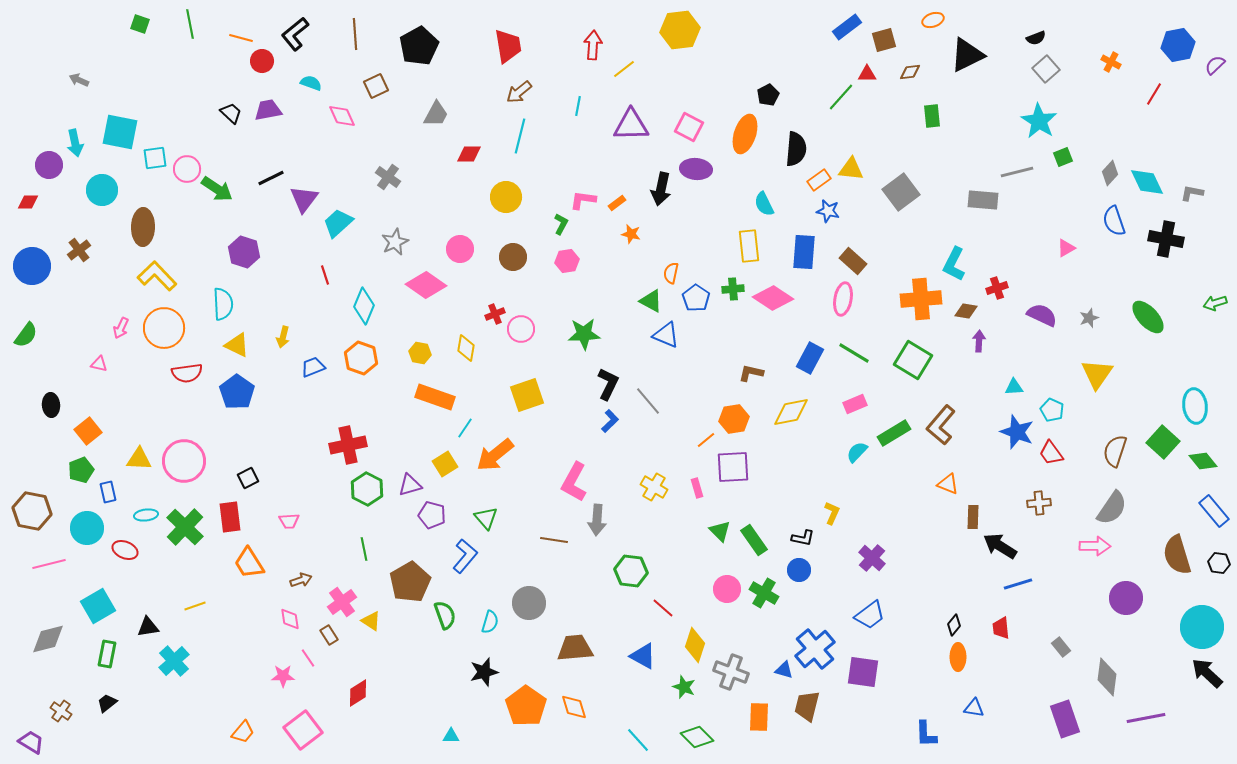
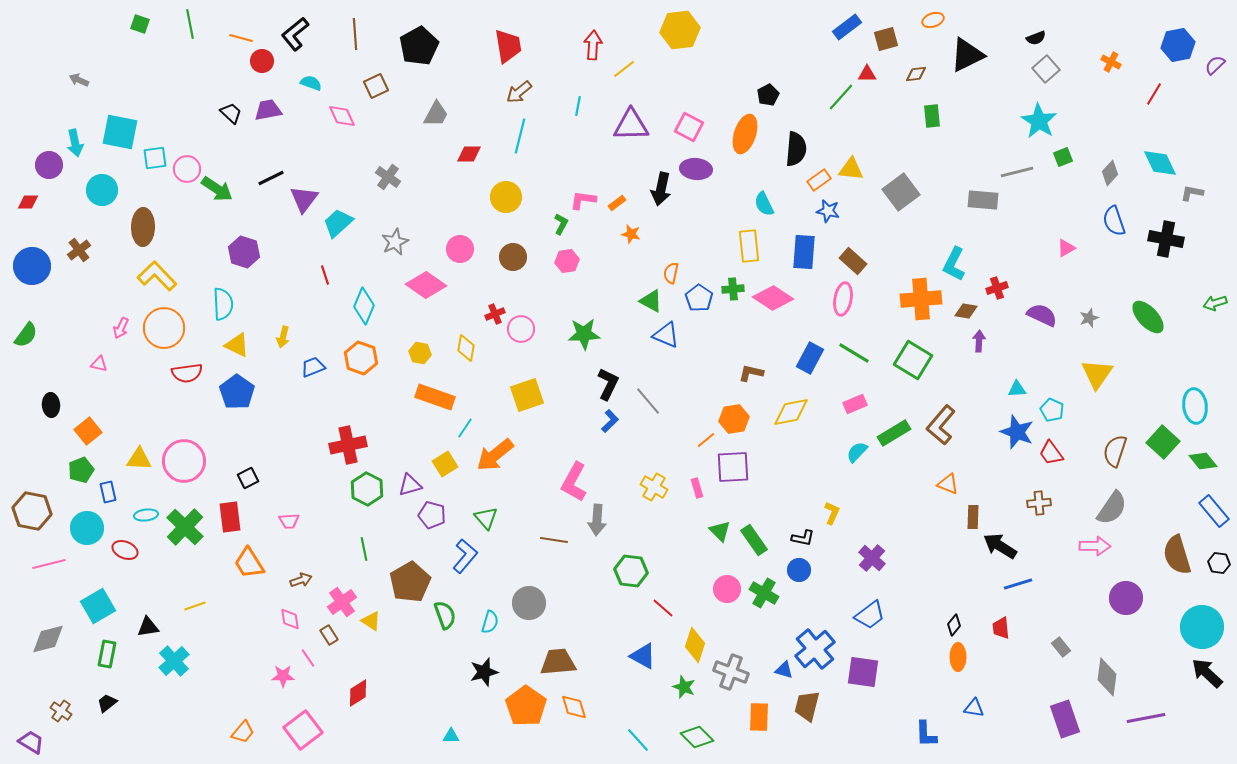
brown square at (884, 40): moved 2 px right, 1 px up
brown diamond at (910, 72): moved 6 px right, 2 px down
cyan diamond at (1147, 182): moved 13 px right, 19 px up
blue pentagon at (696, 298): moved 3 px right
cyan triangle at (1014, 387): moved 3 px right, 2 px down
brown trapezoid at (575, 648): moved 17 px left, 14 px down
